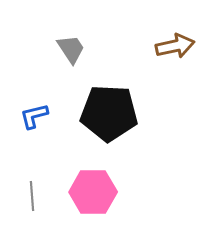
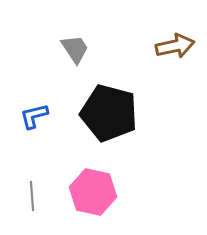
gray trapezoid: moved 4 px right
black pentagon: rotated 12 degrees clockwise
pink hexagon: rotated 12 degrees clockwise
